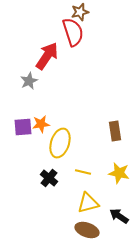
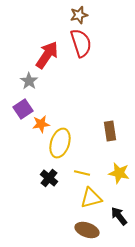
brown star: moved 1 px left, 3 px down
red semicircle: moved 8 px right, 11 px down
red arrow: moved 1 px up
gray star: rotated 12 degrees counterclockwise
purple square: moved 18 px up; rotated 30 degrees counterclockwise
brown rectangle: moved 5 px left
yellow line: moved 1 px left, 1 px down
yellow triangle: moved 3 px right, 5 px up
black arrow: rotated 18 degrees clockwise
